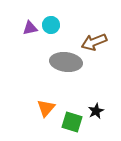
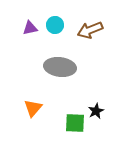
cyan circle: moved 4 px right
brown arrow: moved 4 px left, 12 px up
gray ellipse: moved 6 px left, 5 px down
orange triangle: moved 13 px left
green square: moved 3 px right, 1 px down; rotated 15 degrees counterclockwise
